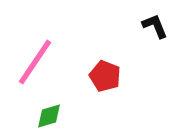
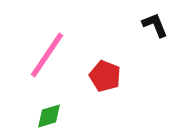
black L-shape: moved 1 px up
pink line: moved 12 px right, 7 px up
